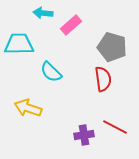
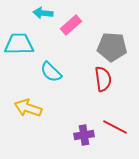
gray pentagon: rotated 12 degrees counterclockwise
